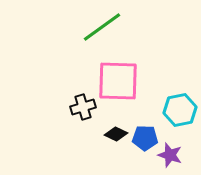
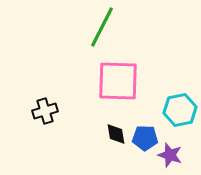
green line: rotated 27 degrees counterclockwise
black cross: moved 38 px left, 4 px down
black diamond: rotated 55 degrees clockwise
